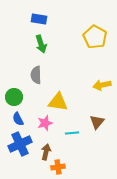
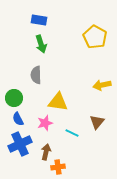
blue rectangle: moved 1 px down
green circle: moved 1 px down
cyan line: rotated 32 degrees clockwise
